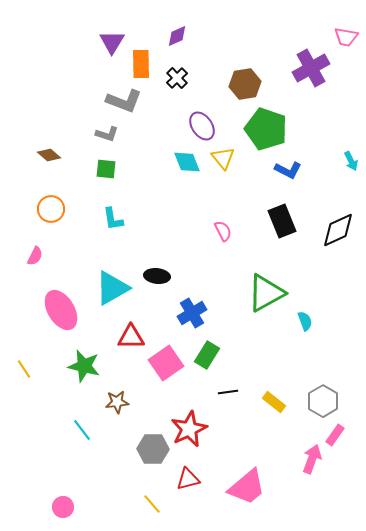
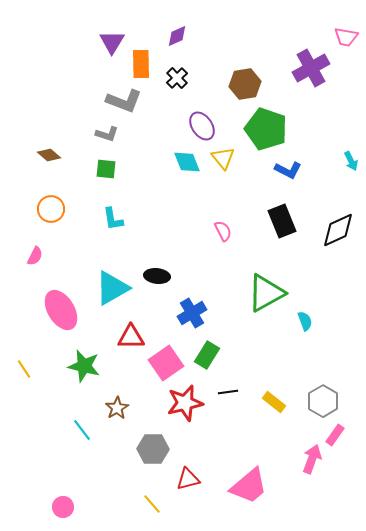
brown star at (117, 402): moved 6 px down; rotated 25 degrees counterclockwise
red star at (189, 429): moved 4 px left, 26 px up; rotated 12 degrees clockwise
pink trapezoid at (247, 487): moved 2 px right, 1 px up
